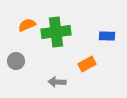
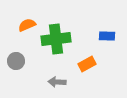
green cross: moved 7 px down
